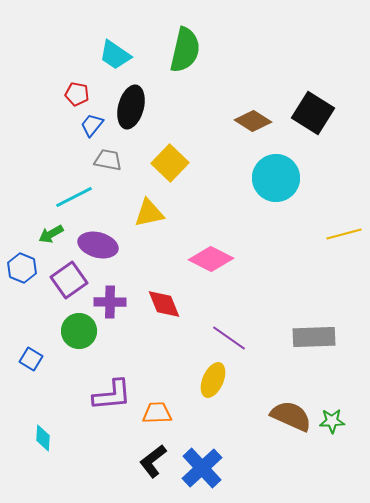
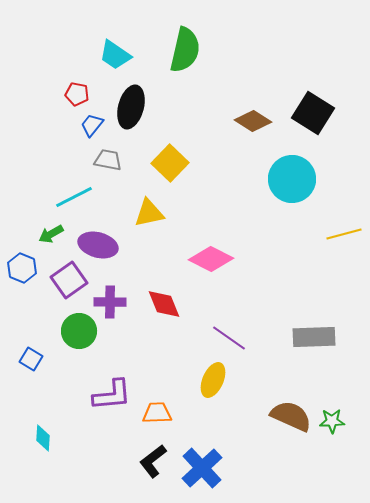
cyan circle: moved 16 px right, 1 px down
